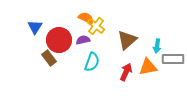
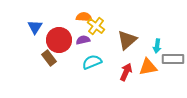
orange semicircle: moved 2 px left, 1 px up; rotated 21 degrees counterclockwise
cyan semicircle: rotated 132 degrees counterclockwise
